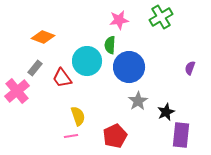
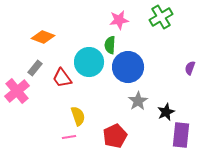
cyan circle: moved 2 px right, 1 px down
blue circle: moved 1 px left
pink line: moved 2 px left, 1 px down
